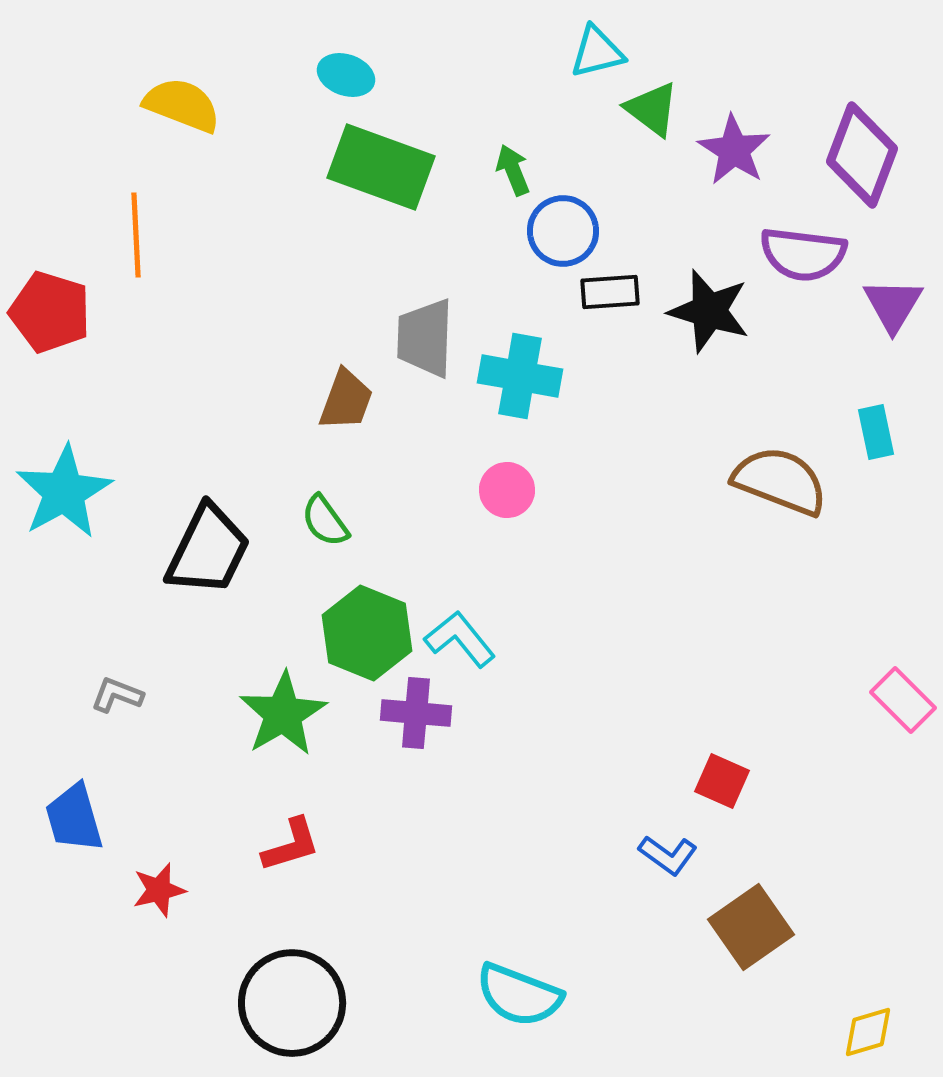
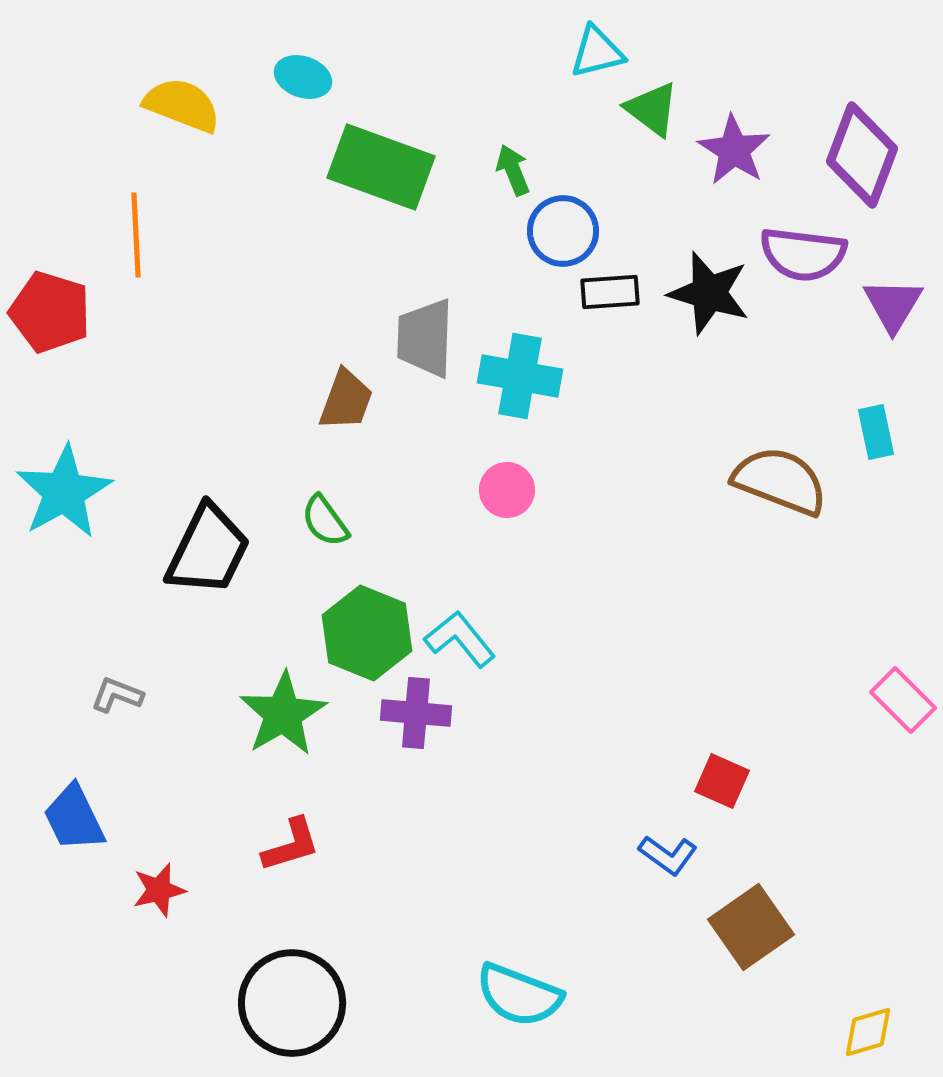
cyan ellipse: moved 43 px left, 2 px down
black star: moved 18 px up
blue trapezoid: rotated 10 degrees counterclockwise
